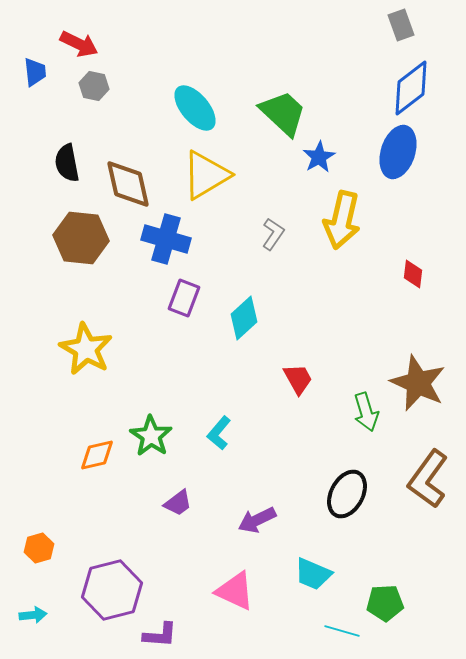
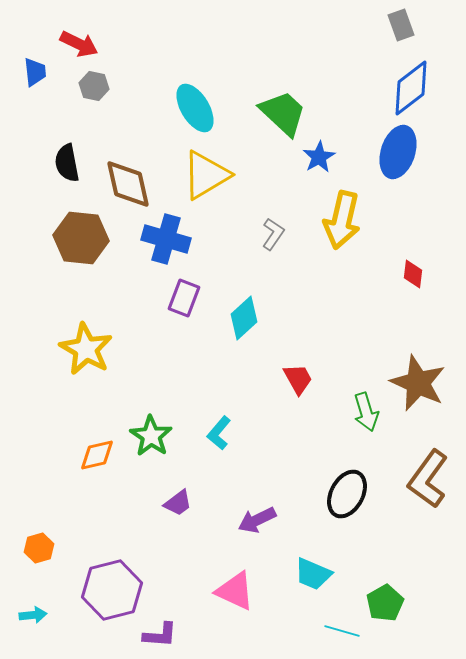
cyan ellipse: rotated 9 degrees clockwise
green pentagon: rotated 27 degrees counterclockwise
